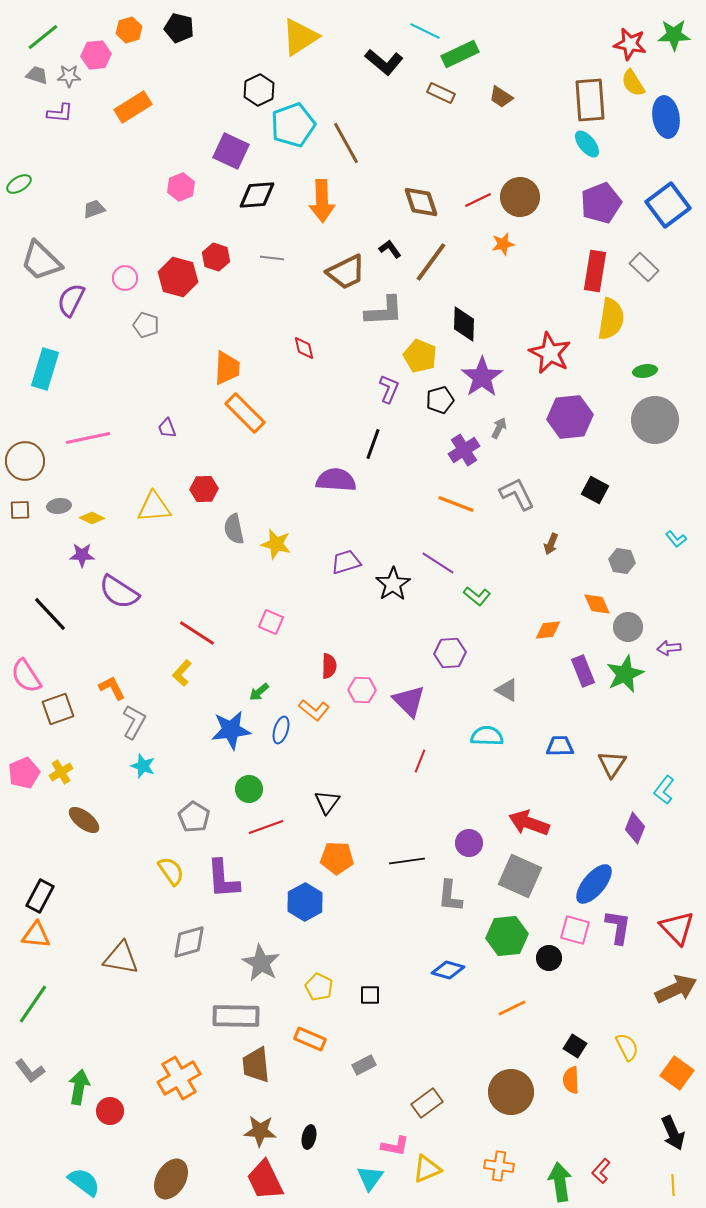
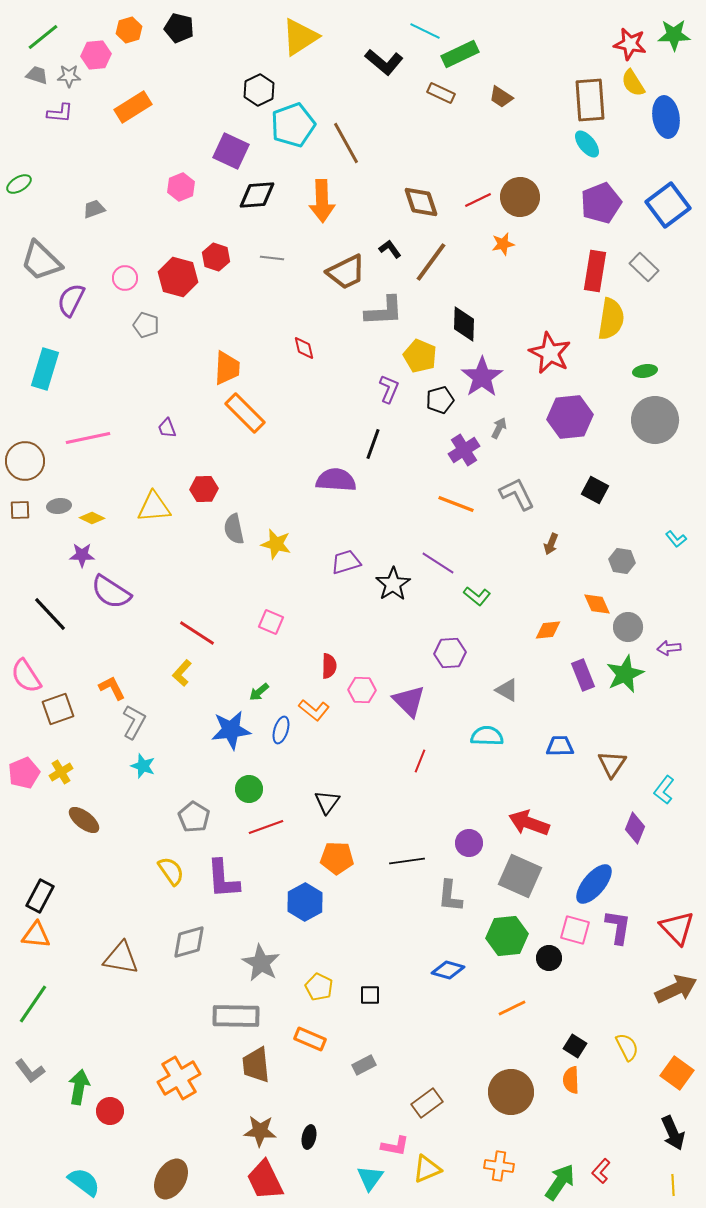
purple semicircle at (119, 592): moved 8 px left
purple rectangle at (583, 671): moved 4 px down
green arrow at (560, 1182): rotated 42 degrees clockwise
